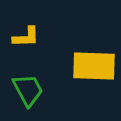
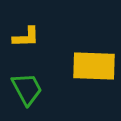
green trapezoid: moved 1 px left, 1 px up
